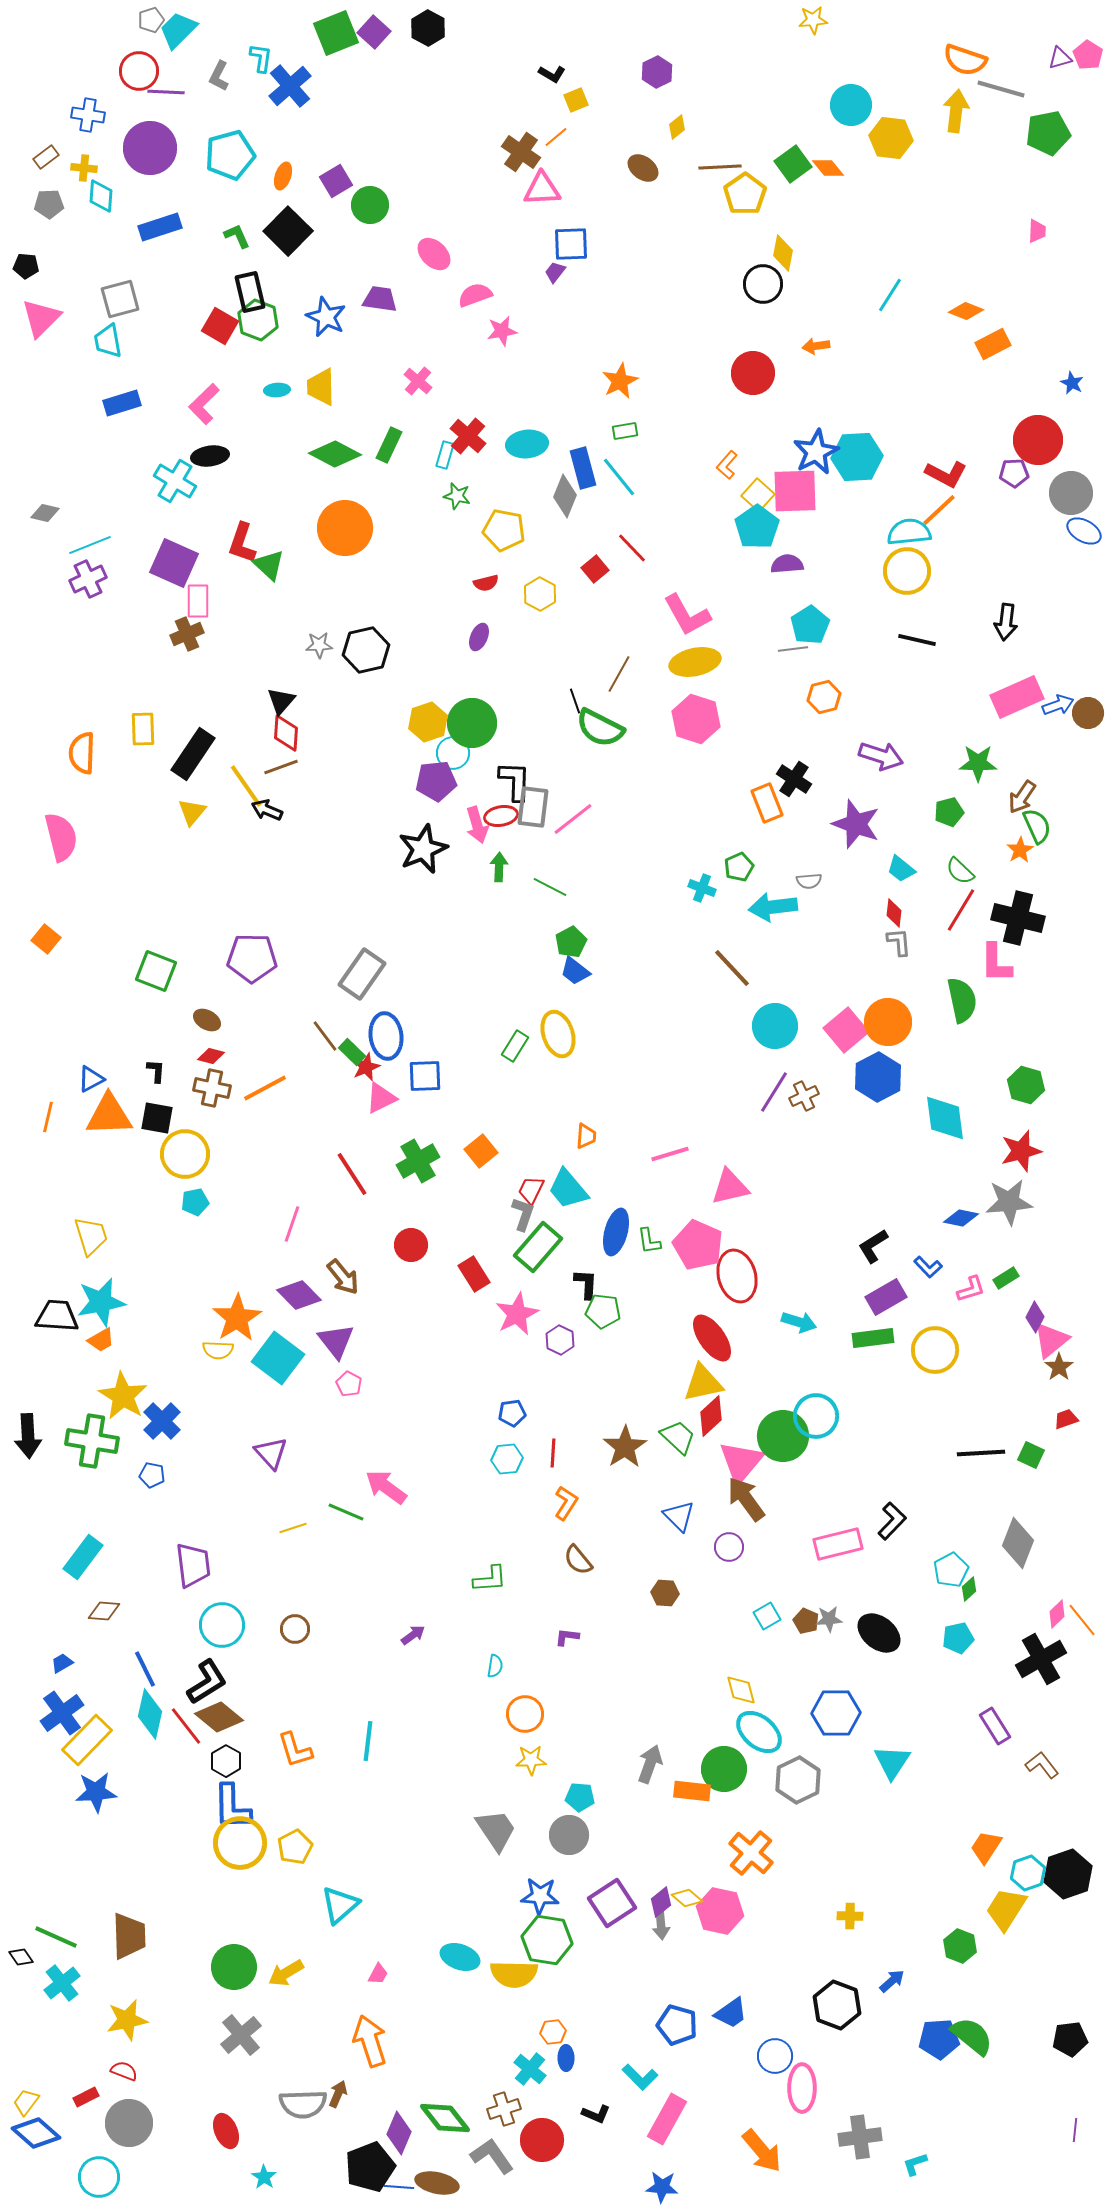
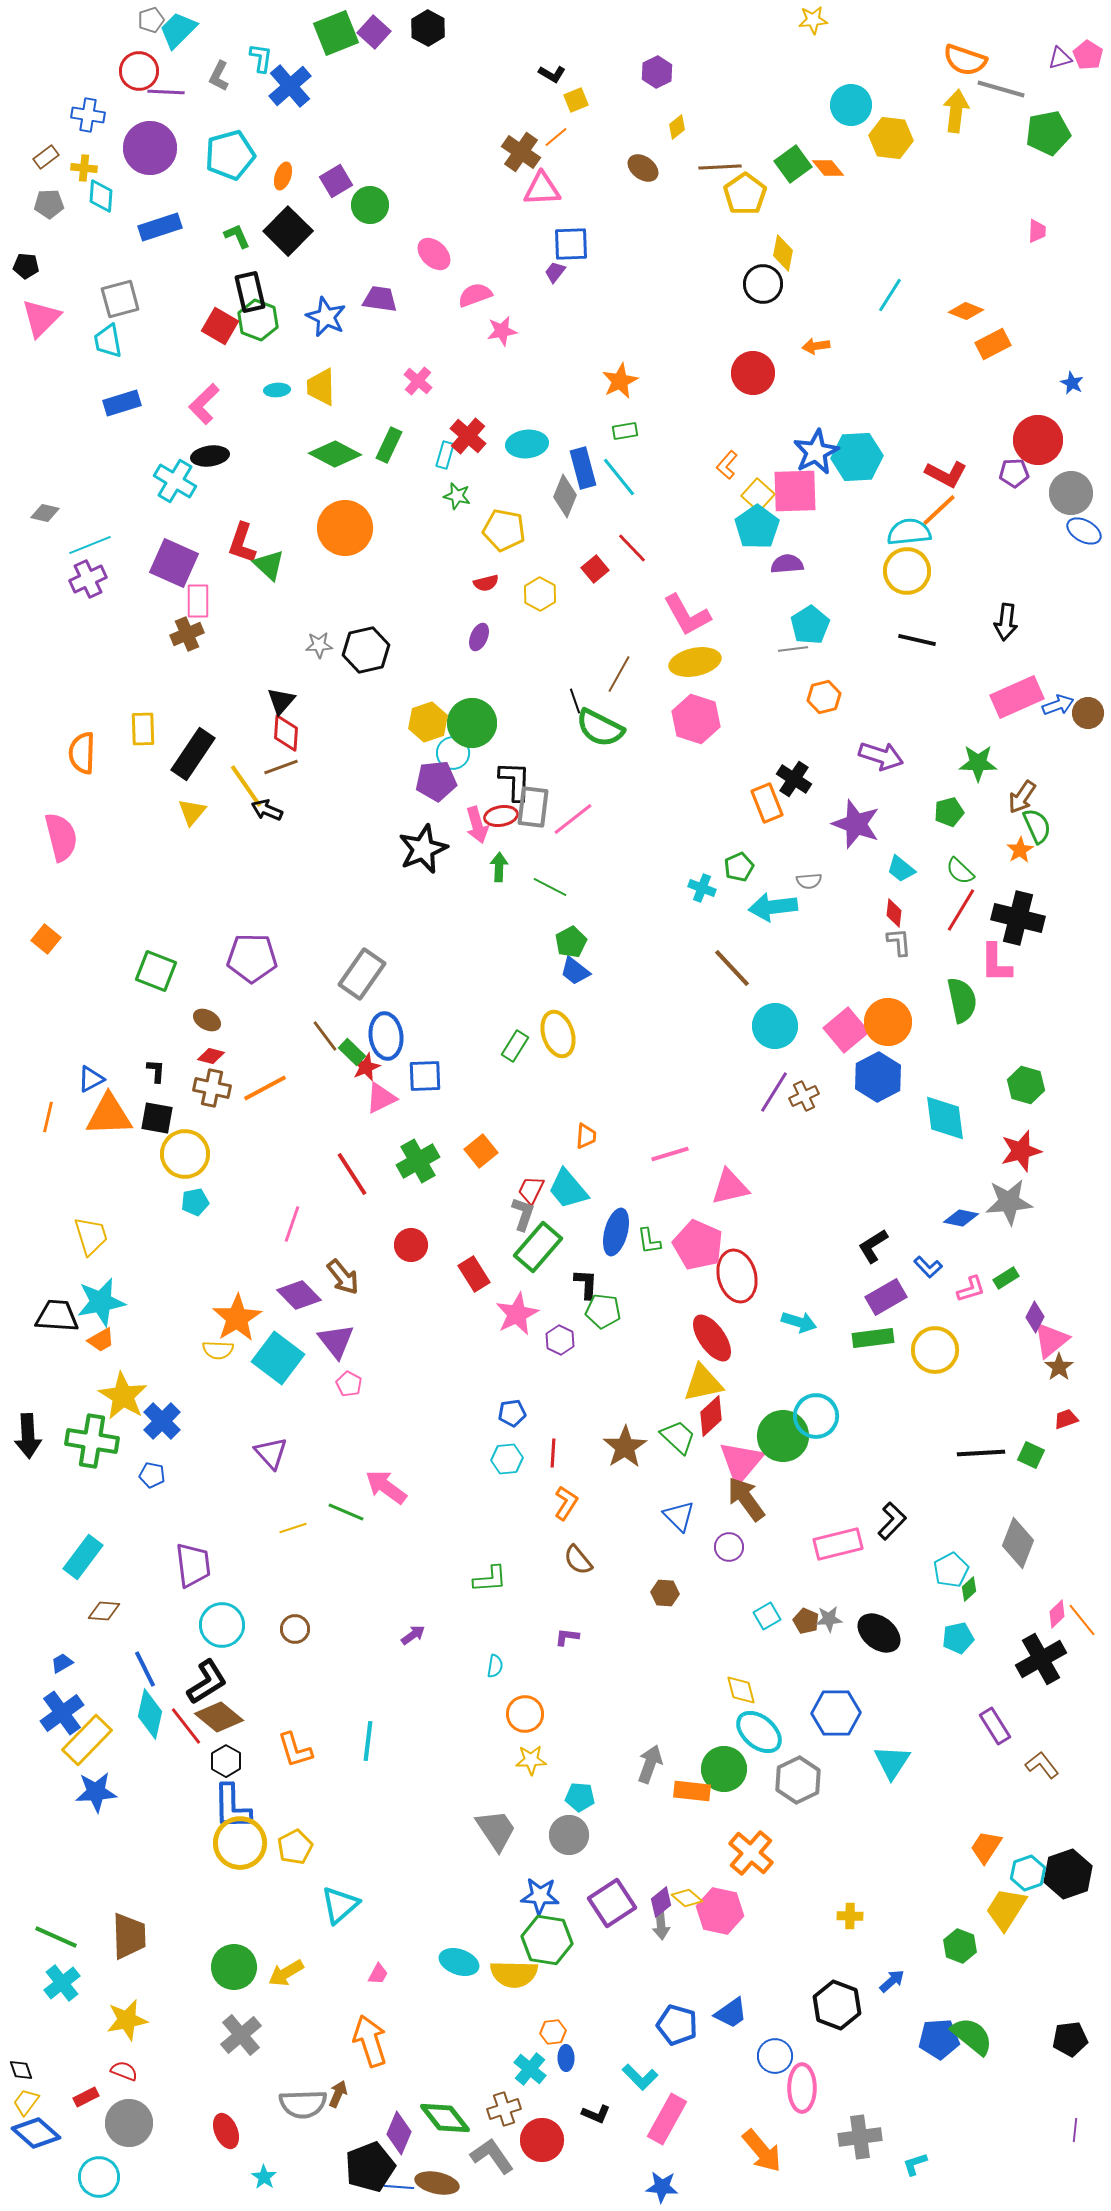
black diamond at (21, 1957): moved 113 px down; rotated 15 degrees clockwise
cyan ellipse at (460, 1957): moved 1 px left, 5 px down
